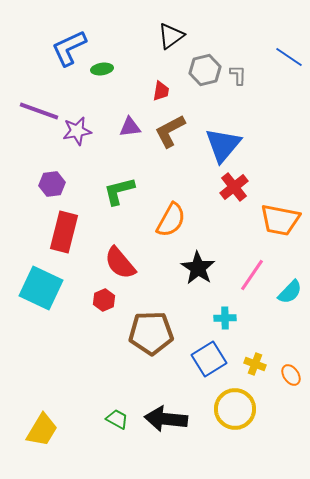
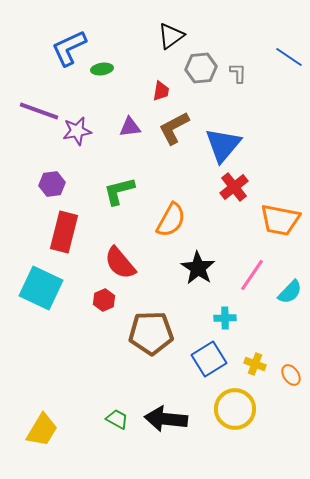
gray hexagon: moved 4 px left, 2 px up; rotated 8 degrees clockwise
gray L-shape: moved 2 px up
brown L-shape: moved 4 px right, 3 px up
